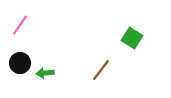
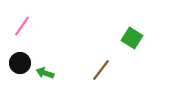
pink line: moved 2 px right, 1 px down
green arrow: rotated 24 degrees clockwise
